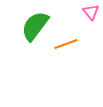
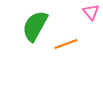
green semicircle: rotated 8 degrees counterclockwise
